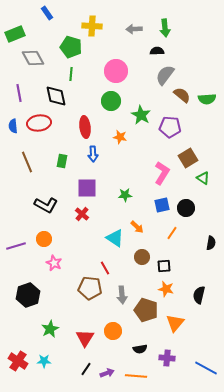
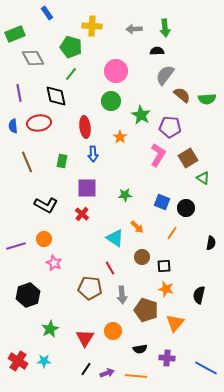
green line at (71, 74): rotated 32 degrees clockwise
orange star at (120, 137): rotated 24 degrees clockwise
pink L-shape at (162, 173): moved 4 px left, 18 px up
blue square at (162, 205): moved 3 px up; rotated 35 degrees clockwise
red line at (105, 268): moved 5 px right
